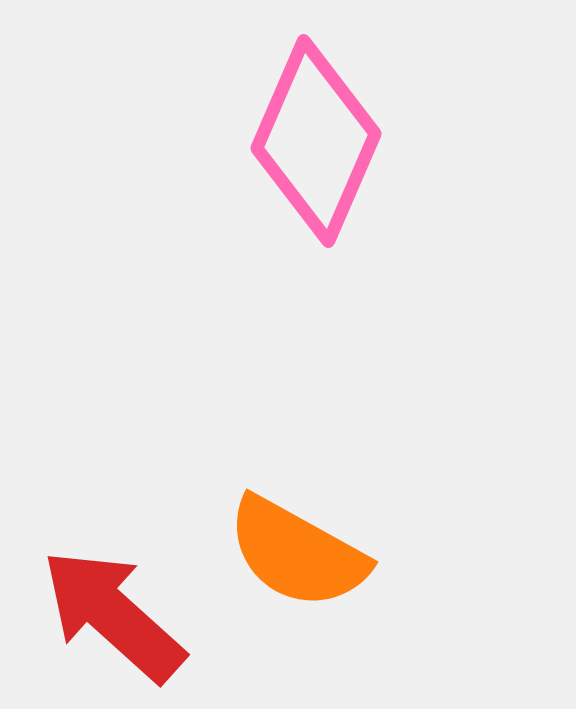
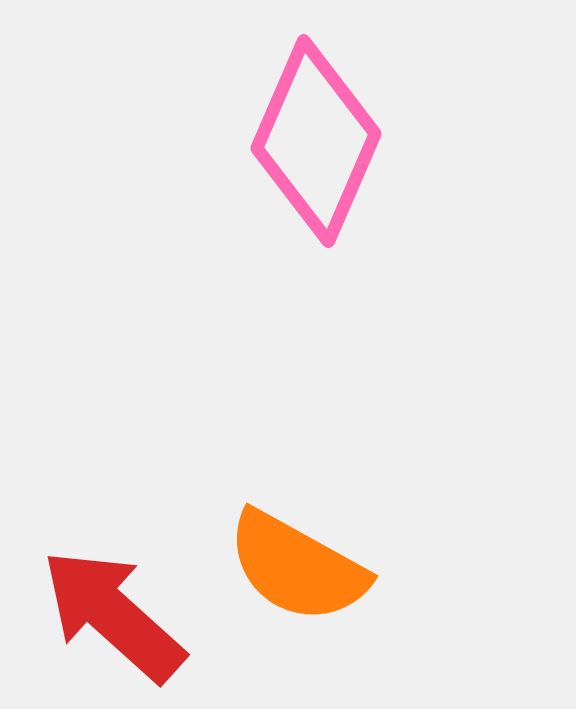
orange semicircle: moved 14 px down
